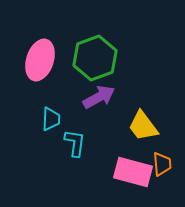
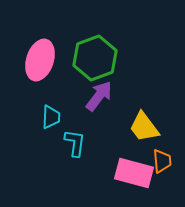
purple arrow: moved 1 px up; rotated 24 degrees counterclockwise
cyan trapezoid: moved 2 px up
yellow trapezoid: moved 1 px right, 1 px down
orange trapezoid: moved 3 px up
pink rectangle: moved 1 px right, 1 px down
